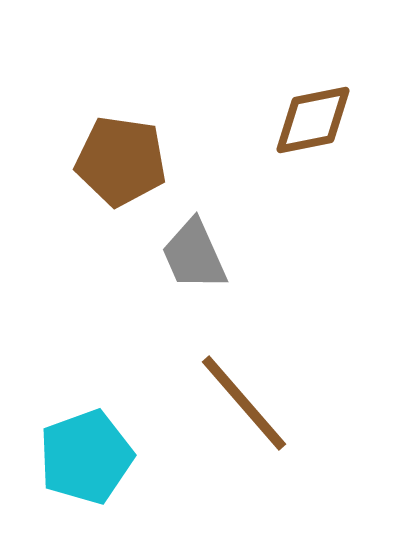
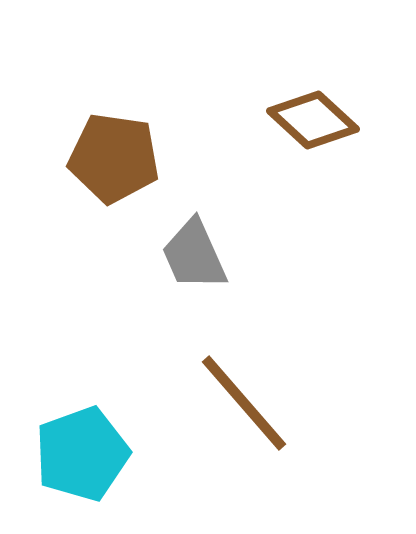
brown diamond: rotated 54 degrees clockwise
brown pentagon: moved 7 px left, 3 px up
cyan pentagon: moved 4 px left, 3 px up
